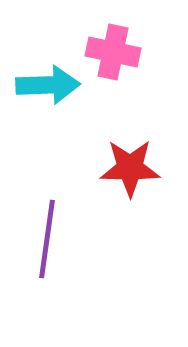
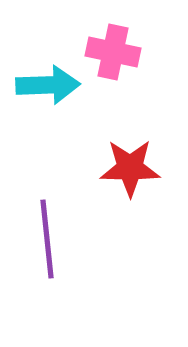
purple line: rotated 14 degrees counterclockwise
